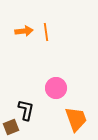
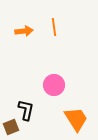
orange line: moved 8 px right, 5 px up
pink circle: moved 2 px left, 3 px up
orange trapezoid: rotated 12 degrees counterclockwise
